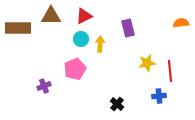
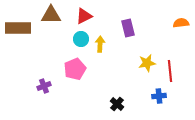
brown triangle: moved 1 px up
